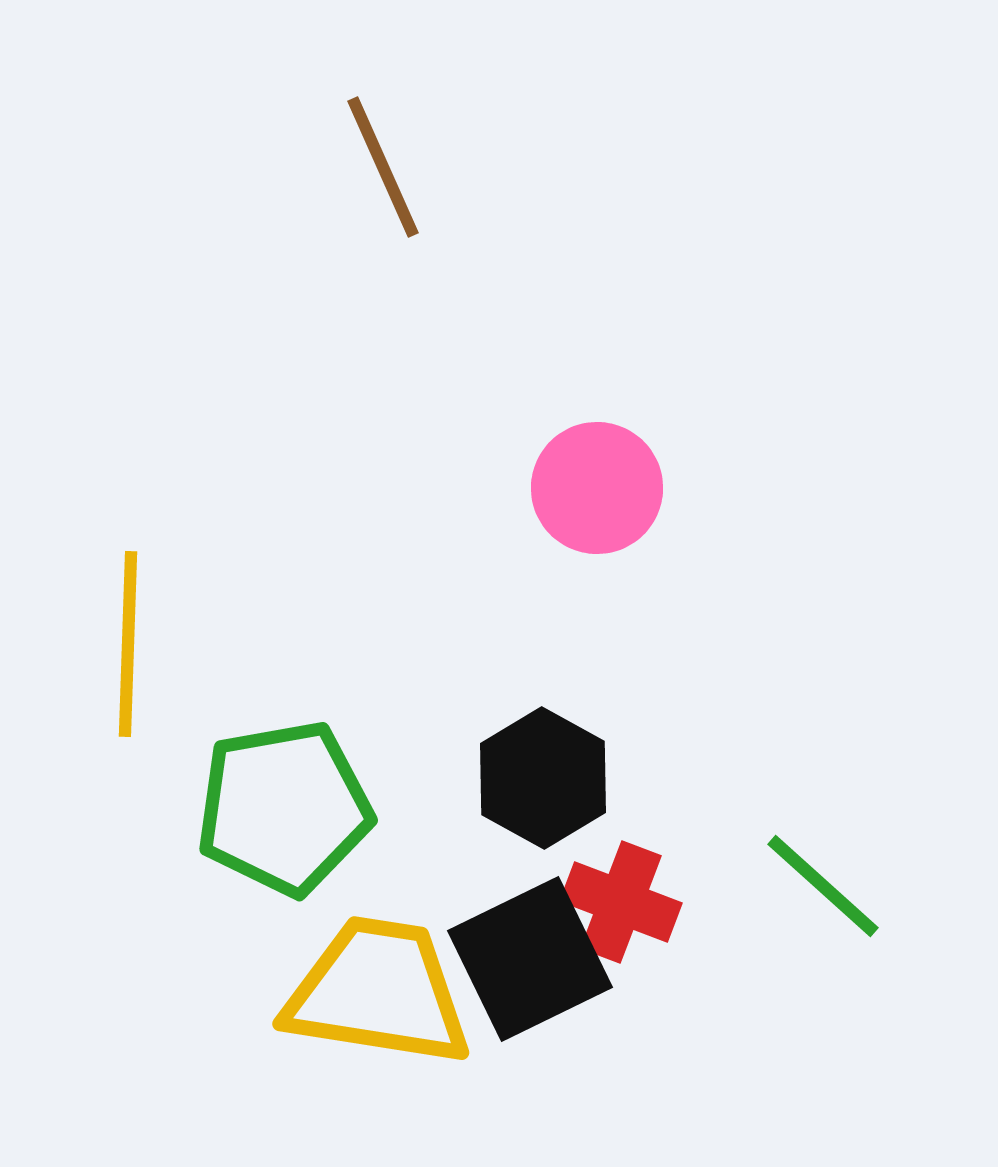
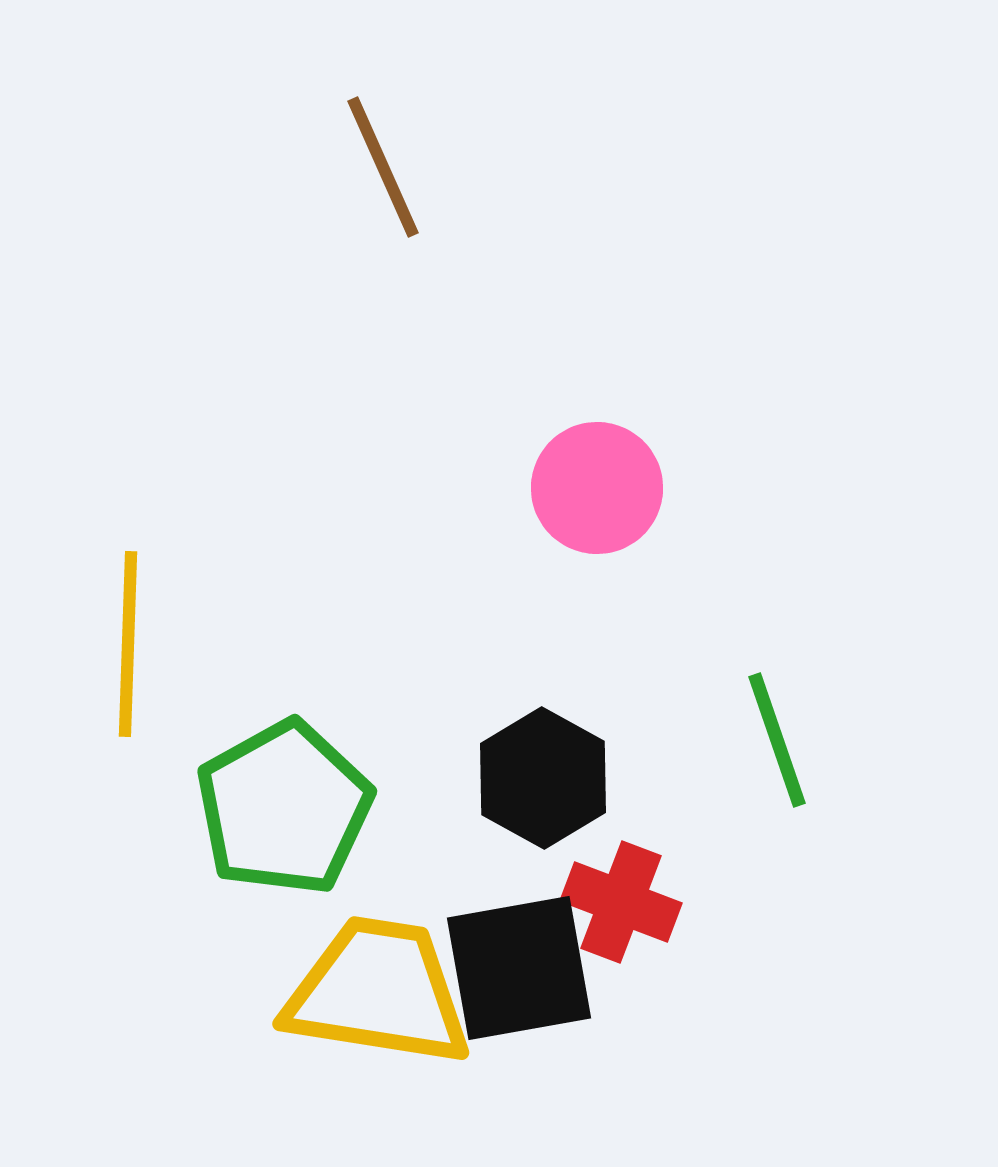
green pentagon: rotated 19 degrees counterclockwise
green line: moved 46 px left, 146 px up; rotated 29 degrees clockwise
black square: moved 11 px left, 9 px down; rotated 16 degrees clockwise
